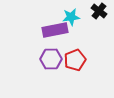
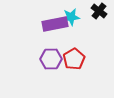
purple rectangle: moved 6 px up
red pentagon: moved 1 px left, 1 px up; rotated 10 degrees counterclockwise
